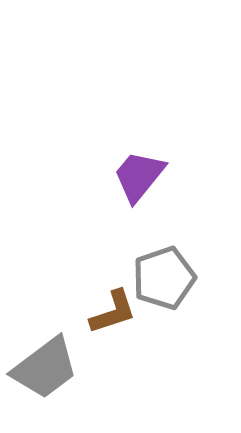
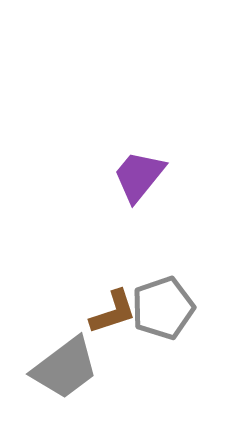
gray pentagon: moved 1 px left, 30 px down
gray trapezoid: moved 20 px right
